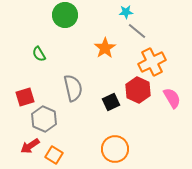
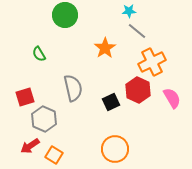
cyan star: moved 3 px right, 1 px up
